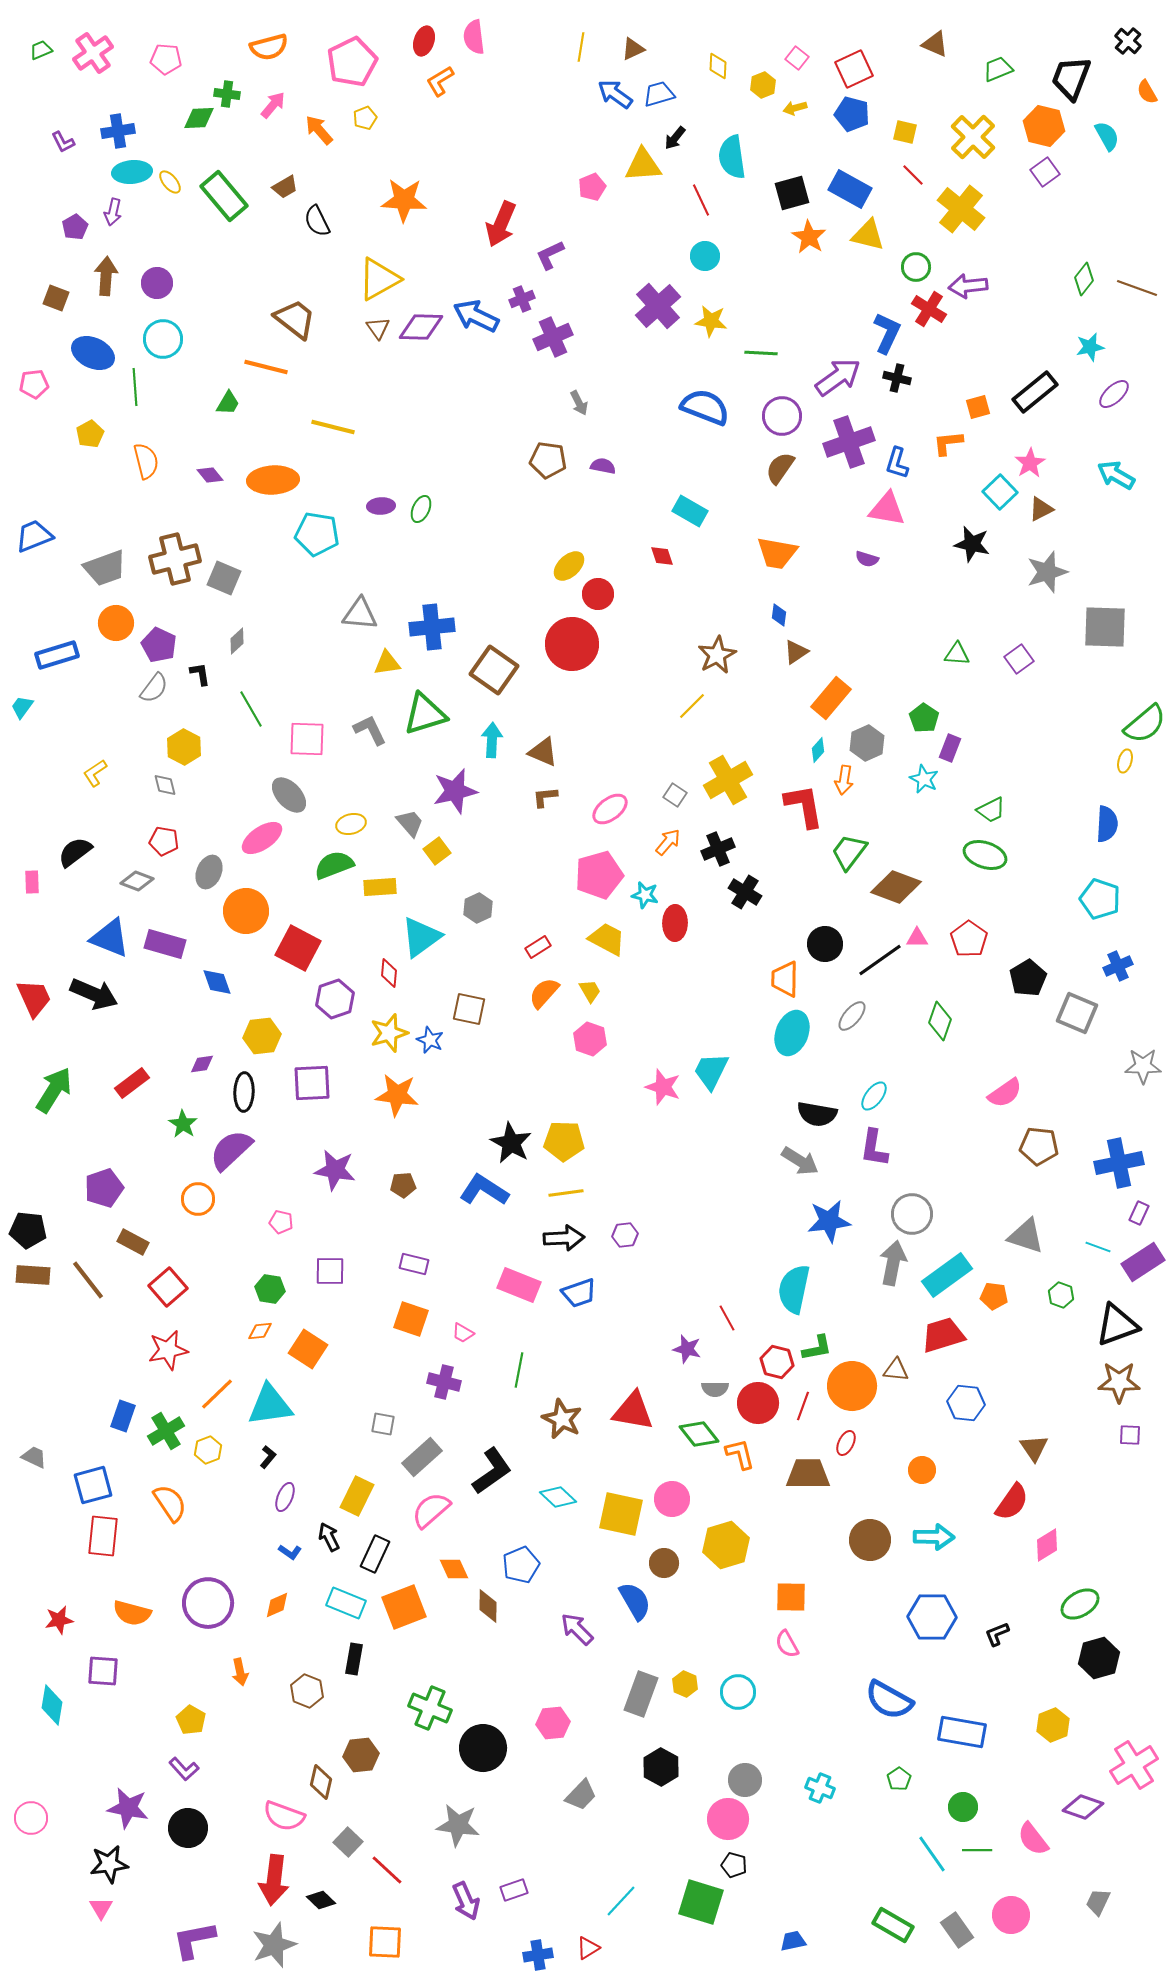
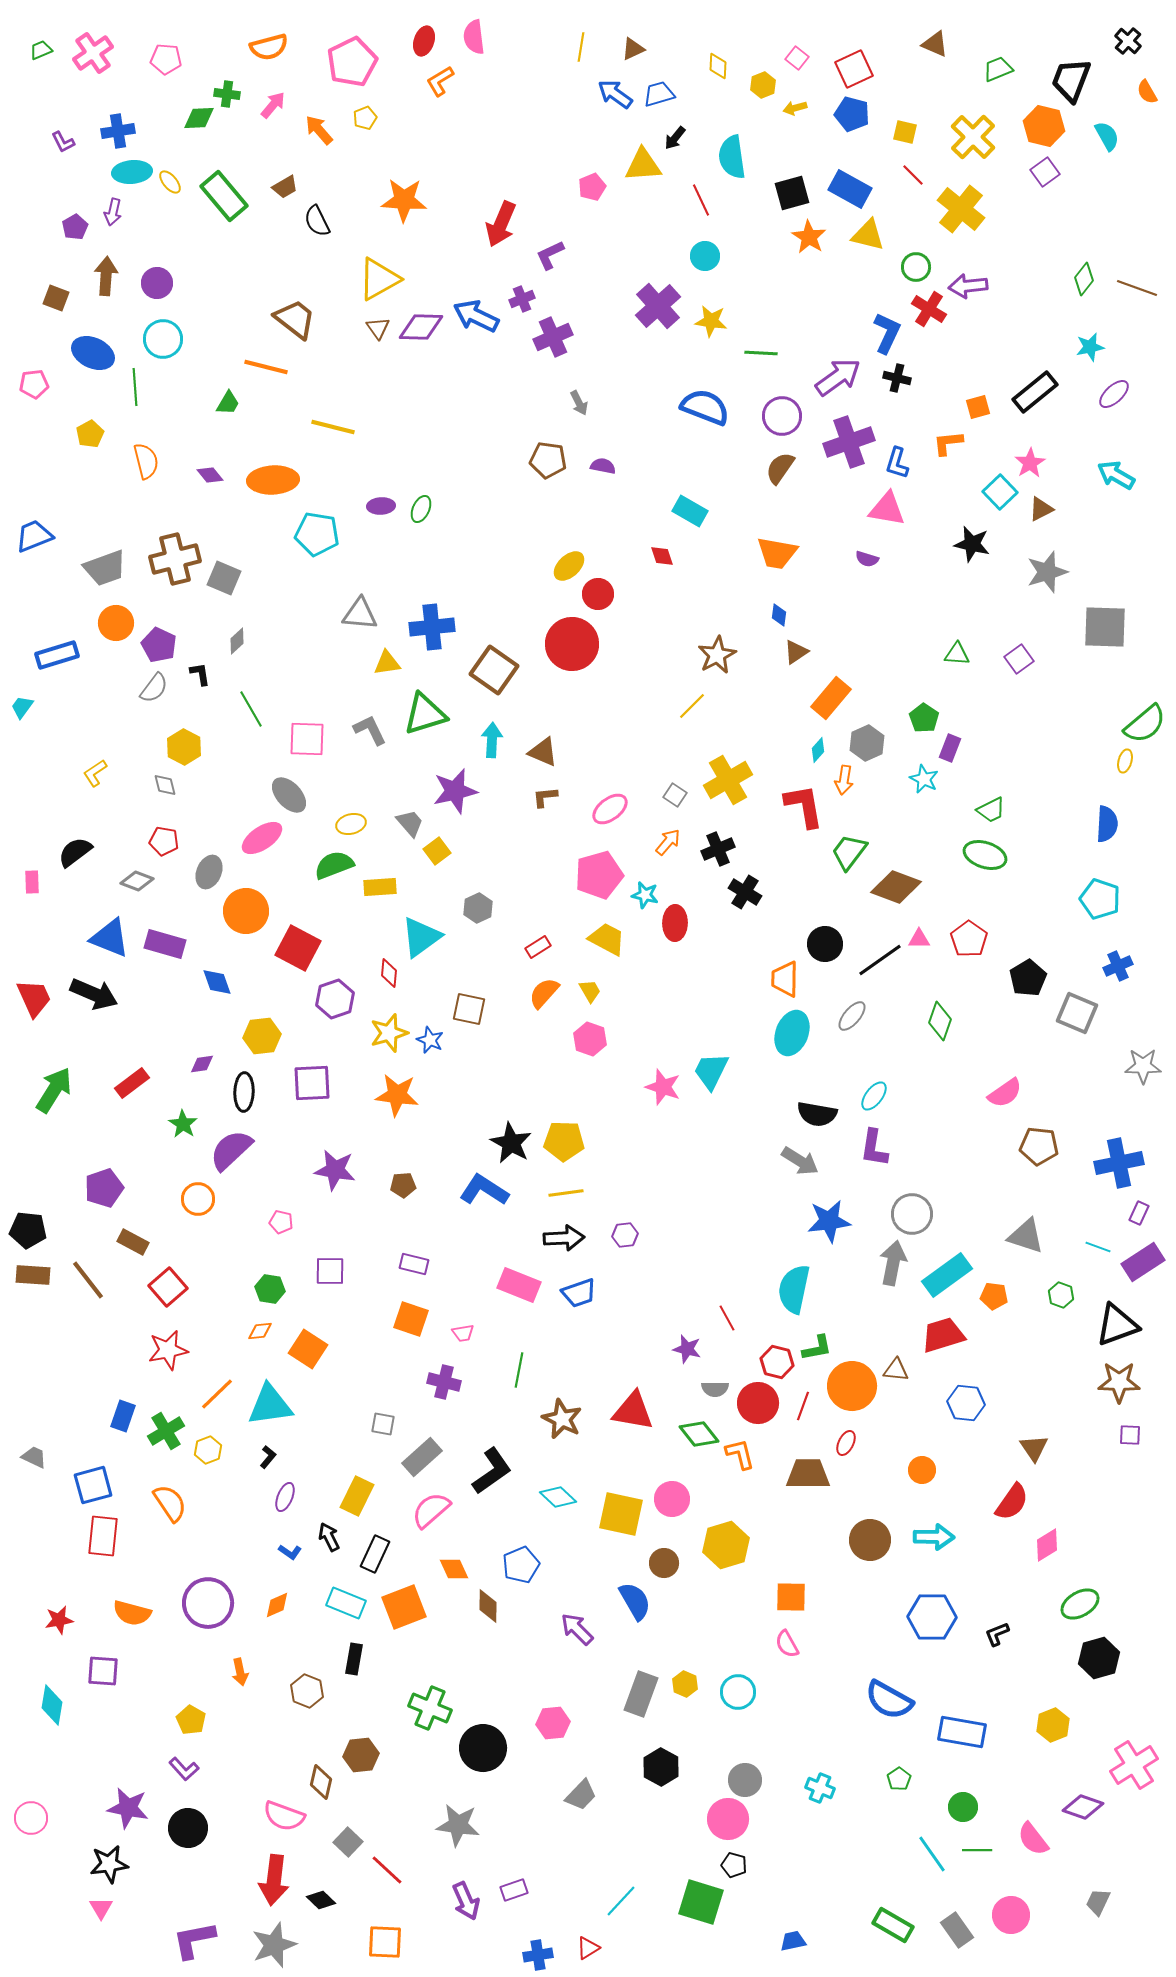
black trapezoid at (1071, 78): moved 2 px down
pink triangle at (917, 938): moved 2 px right, 1 px down
pink trapezoid at (463, 1333): rotated 40 degrees counterclockwise
